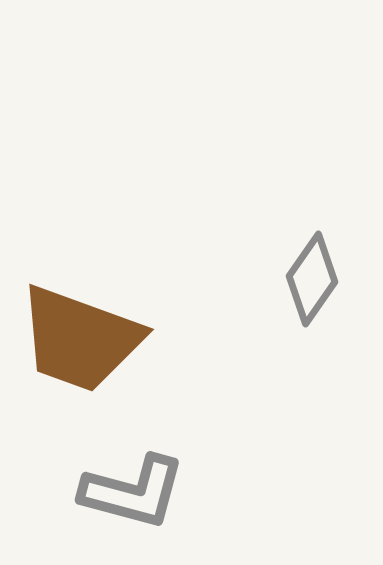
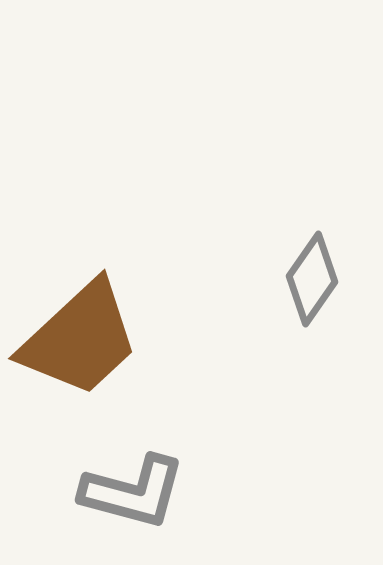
brown trapezoid: rotated 63 degrees counterclockwise
